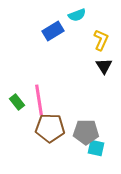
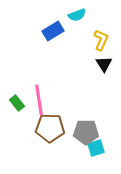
black triangle: moved 2 px up
green rectangle: moved 1 px down
cyan square: rotated 30 degrees counterclockwise
